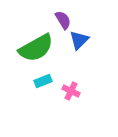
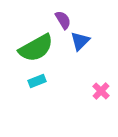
blue triangle: moved 1 px right, 1 px down
cyan rectangle: moved 6 px left
pink cross: moved 30 px right; rotated 18 degrees clockwise
